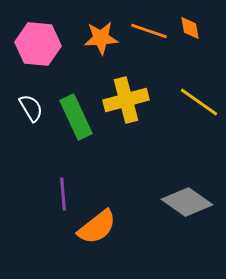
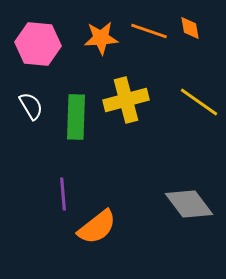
white semicircle: moved 2 px up
green rectangle: rotated 27 degrees clockwise
gray diamond: moved 2 px right, 2 px down; rotated 18 degrees clockwise
